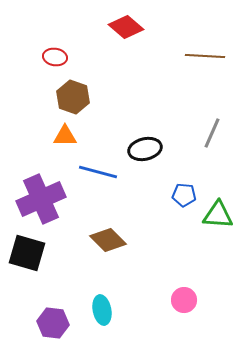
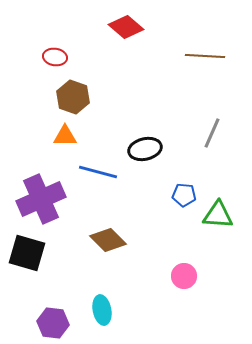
pink circle: moved 24 px up
